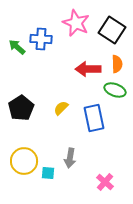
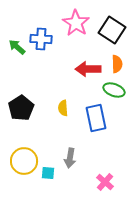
pink star: rotated 8 degrees clockwise
green ellipse: moved 1 px left
yellow semicircle: moved 2 px right; rotated 49 degrees counterclockwise
blue rectangle: moved 2 px right
